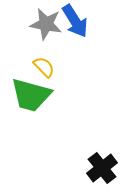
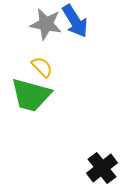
yellow semicircle: moved 2 px left
